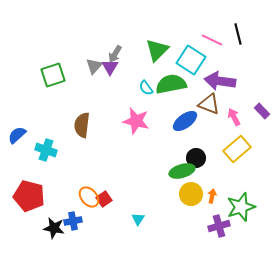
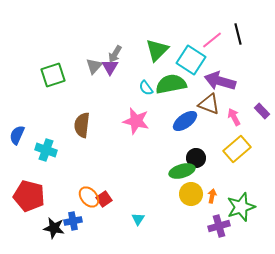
pink line: rotated 65 degrees counterclockwise
purple arrow: rotated 8 degrees clockwise
blue semicircle: rotated 24 degrees counterclockwise
